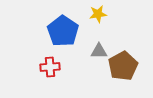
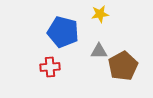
yellow star: moved 2 px right
blue pentagon: moved 1 px down; rotated 20 degrees counterclockwise
